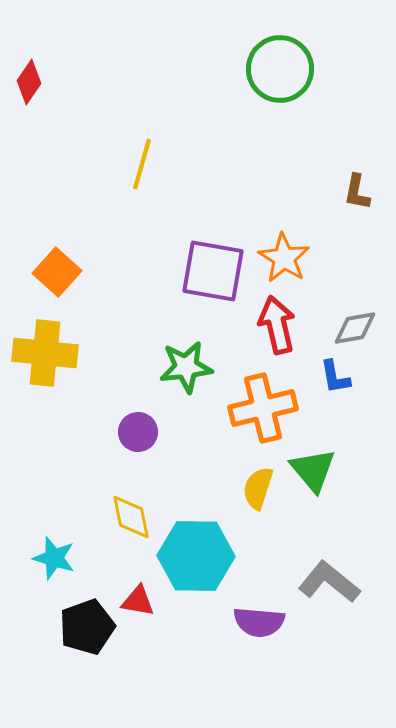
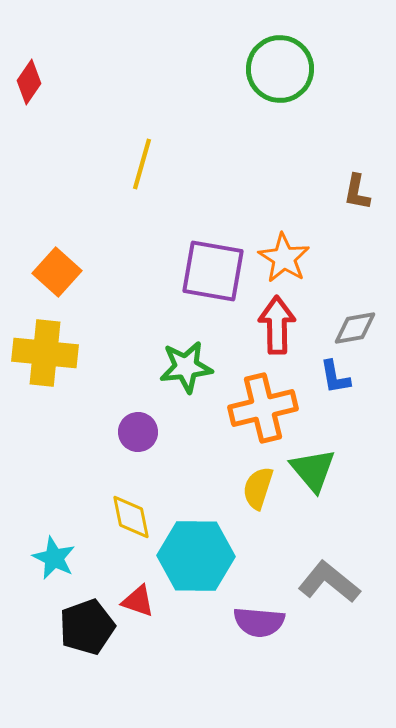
red arrow: rotated 12 degrees clockwise
cyan star: rotated 9 degrees clockwise
red triangle: rotated 9 degrees clockwise
